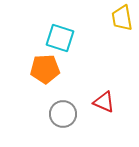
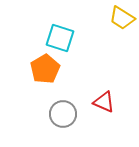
yellow trapezoid: rotated 48 degrees counterclockwise
orange pentagon: rotated 28 degrees counterclockwise
